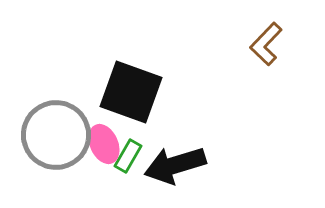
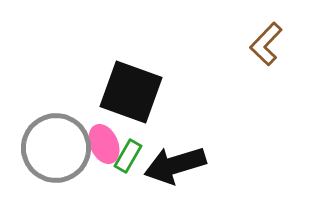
gray circle: moved 13 px down
